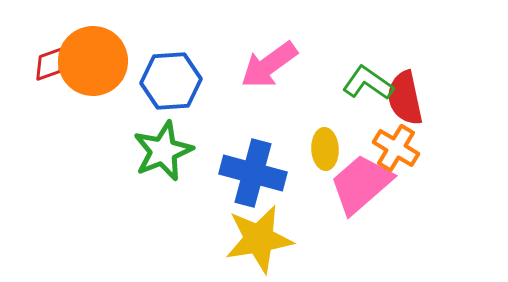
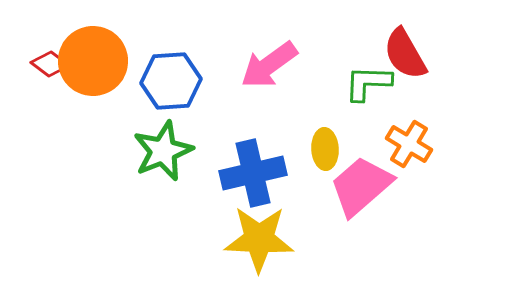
red diamond: rotated 57 degrees clockwise
green L-shape: rotated 33 degrees counterclockwise
red semicircle: moved 44 px up; rotated 18 degrees counterclockwise
orange cross: moved 13 px right, 4 px up
blue cross: rotated 28 degrees counterclockwise
pink trapezoid: moved 2 px down
yellow star: rotated 12 degrees clockwise
